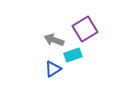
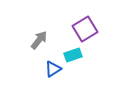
gray arrow: moved 15 px left; rotated 108 degrees clockwise
